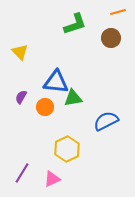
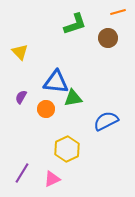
brown circle: moved 3 px left
orange circle: moved 1 px right, 2 px down
